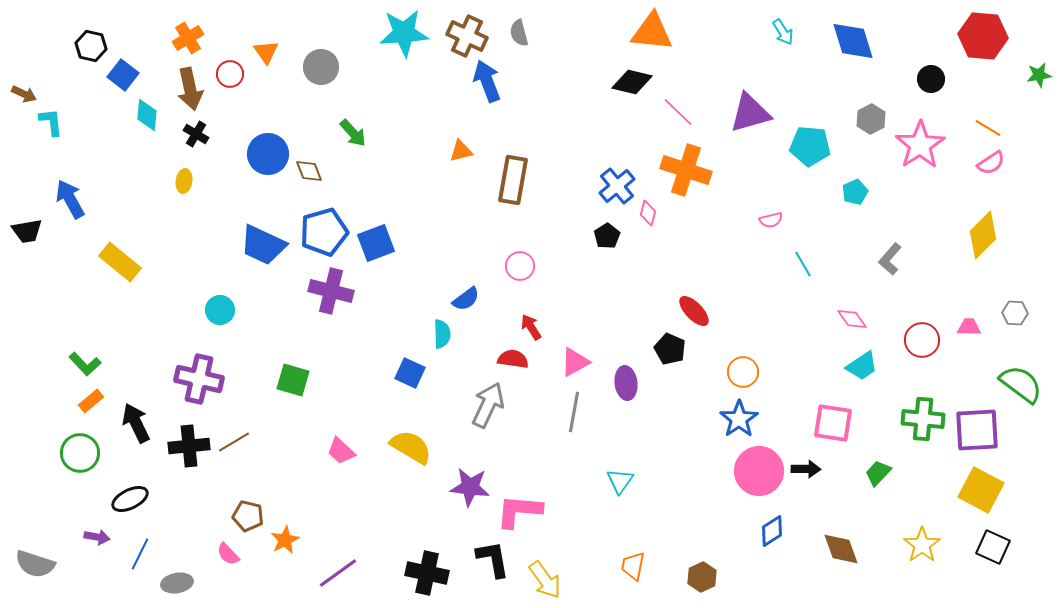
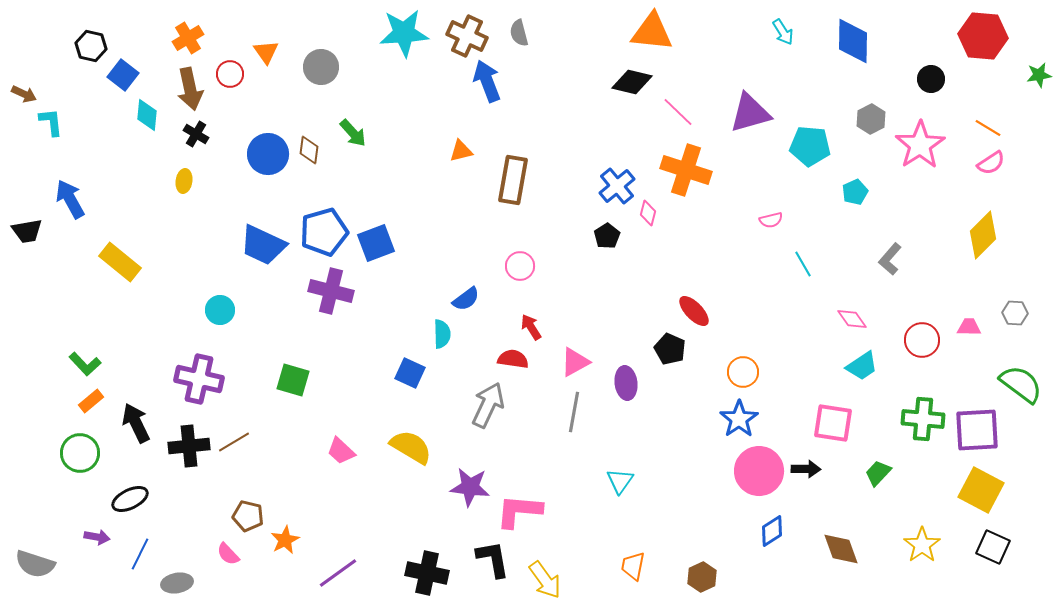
blue diamond at (853, 41): rotated 18 degrees clockwise
brown diamond at (309, 171): moved 21 px up; rotated 28 degrees clockwise
